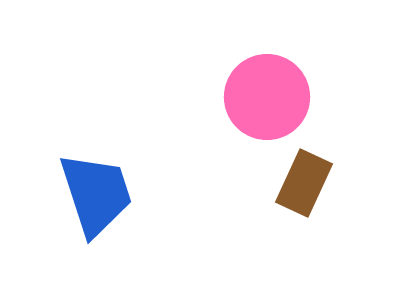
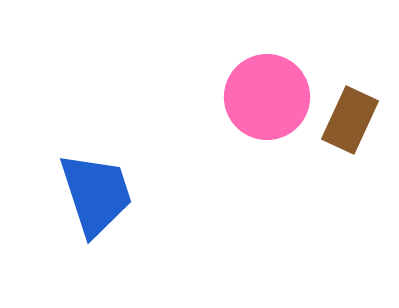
brown rectangle: moved 46 px right, 63 px up
